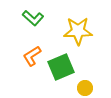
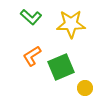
green L-shape: moved 2 px left, 1 px up
yellow star: moved 7 px left, 7 px up
